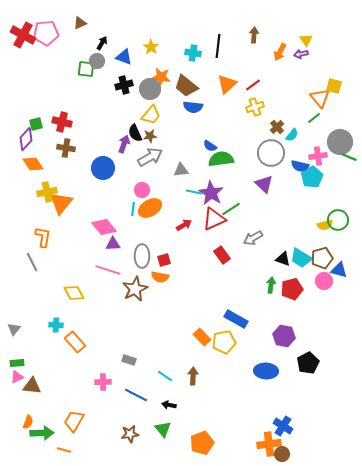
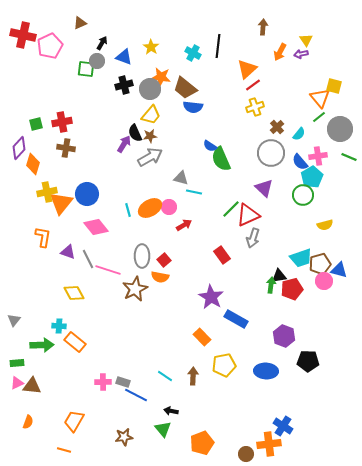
pink pentagon at (46, 33): moved 4 px right, 13 px down; rotated 20 degrees counterclockwise
red cross at (23, 35): rotated 15 degrees counterclockwise
brown arrow at (254, 35): moved 9 px right, 8 px up
cyan cross at (193, 53): rotated 21 degrees clockwise
orange triangle at (227, 84): moved 20 px right, 15 px up
brown trapezoid at (186, 86): moved 1 px left, 2 px down
green line at (314, 118): moved 5 px right, 1 px up
red cross at (62, 122): rotated 24 degrees counterclockwise
cyan semicircle at (292, 135): moved 7 px right, 1 px up
purple diamond at (26, 139): moved 7 px left, 9 px down
gray circle at (340, 142): moved 13 px up
purple arrow at (124, 144): rotated 12 degrees clockwise
green semicircle at (221, 159): rotated 105 degrees counterclockwise
orange diamond at (33, 164): rotated 50 degrees clockwise
blue semicircle at (300, 166): moved 4 px up; rotated 36 degrees clockwise
blue circle at (103, 168): moved 16 px left, 26 px down
gray triangle at (181, 170): moved 8 px down; rotated 21 degrees clockwise
purple triangle at (264, 184): moved 4 px down
pink circle at (142, 190): moved 27 px right, 17 px down
purple star at (211, 193): moved 104 px down
cyan line at (133, 209): moved 5 px left, 1 px down; rotated 24 degrees counterclockwise
green line at (231, 209): rotated 12 degrees counterclockwise
red triangle at (214, 219): moved 34 px right, 4 px up
green circle at (338, 220): moved 35 px left, 25 px up
pink diamond at (104, 227): moved 8 px left
gray arrow at (253, 238): rotated 42 degrees counterclockwise
purple triangle at (113, 244): moved 45 px left, 8 px down; rotated 21 degrees clockwise
cyan trapezoid at (301, 258): rotated 50 degrees counterclockwise
brown pentagon at (322, 258): moved 2 px left, 6 px down
black triangle at (283, 259): moved 4 px left, 17 px down; rotated 28 degrees counterclockwise
red square at (164, 260): rotated 24 degrees counterclockwise
gray line at (32, 262): moved 56 px right, 3 px up
cyan cross at (56, 325): moved 3 px right, 1 px down
gray triangle at (14, 329): moved 9 px up
purple hexagon at (284, 336): rotated 10 degrees clockwise
orange rectangle at (75, 342): rotated 10 degrees counterclockwise
yellow pentagon at (224, 342): moved 23 px down
gray rectangle at (129, 360): moved 6 px left, 22 px down
black pentagon at (308, 363): moved 2 px up; rotated 30 degrees clockwise
pink triangle at (17, 377): moved 6 px down
black arrow at (169, 405): moved 2 px right, 6 px down
green arrow at (42, 433): moved 88 px up
brown star at (130, 434): moved 6 px left, 3 px down
brown circle at (282, 454): moved 36 px left
